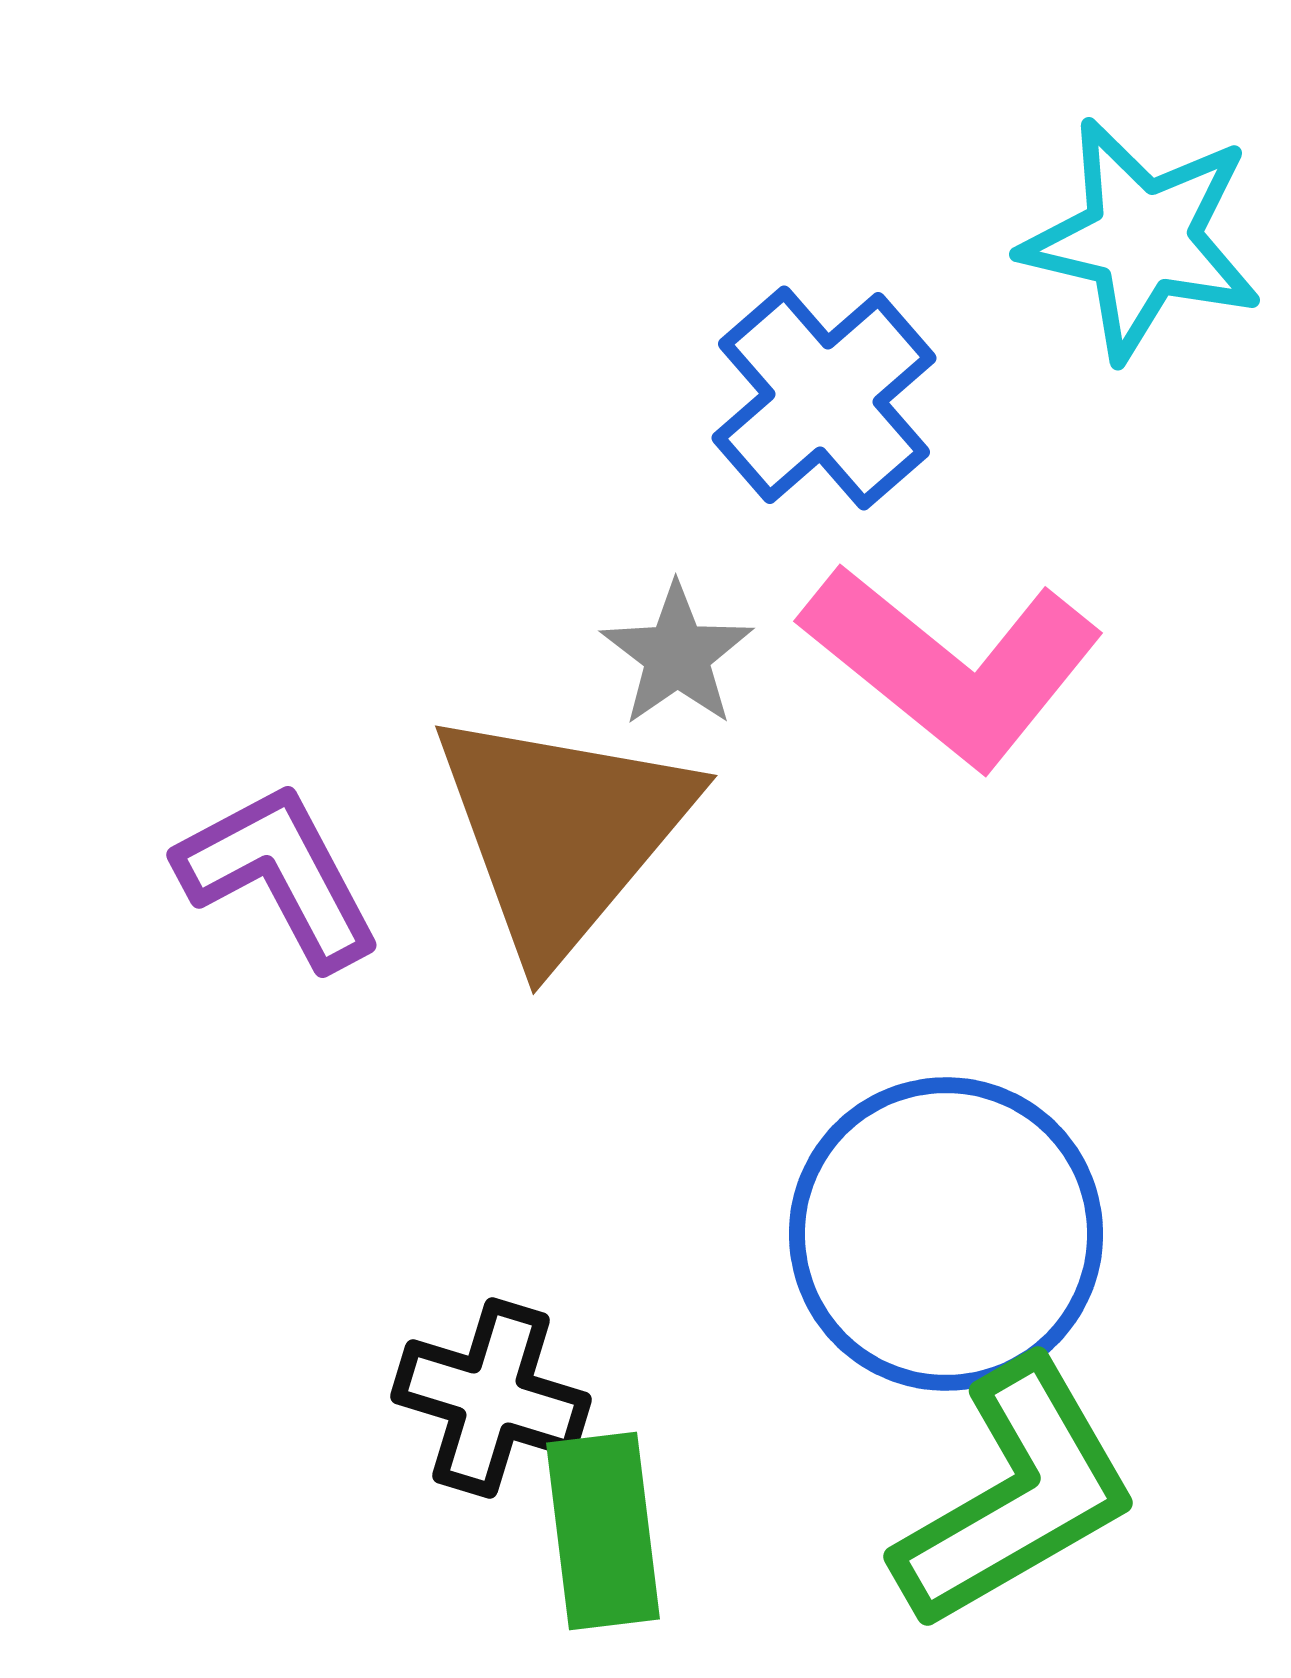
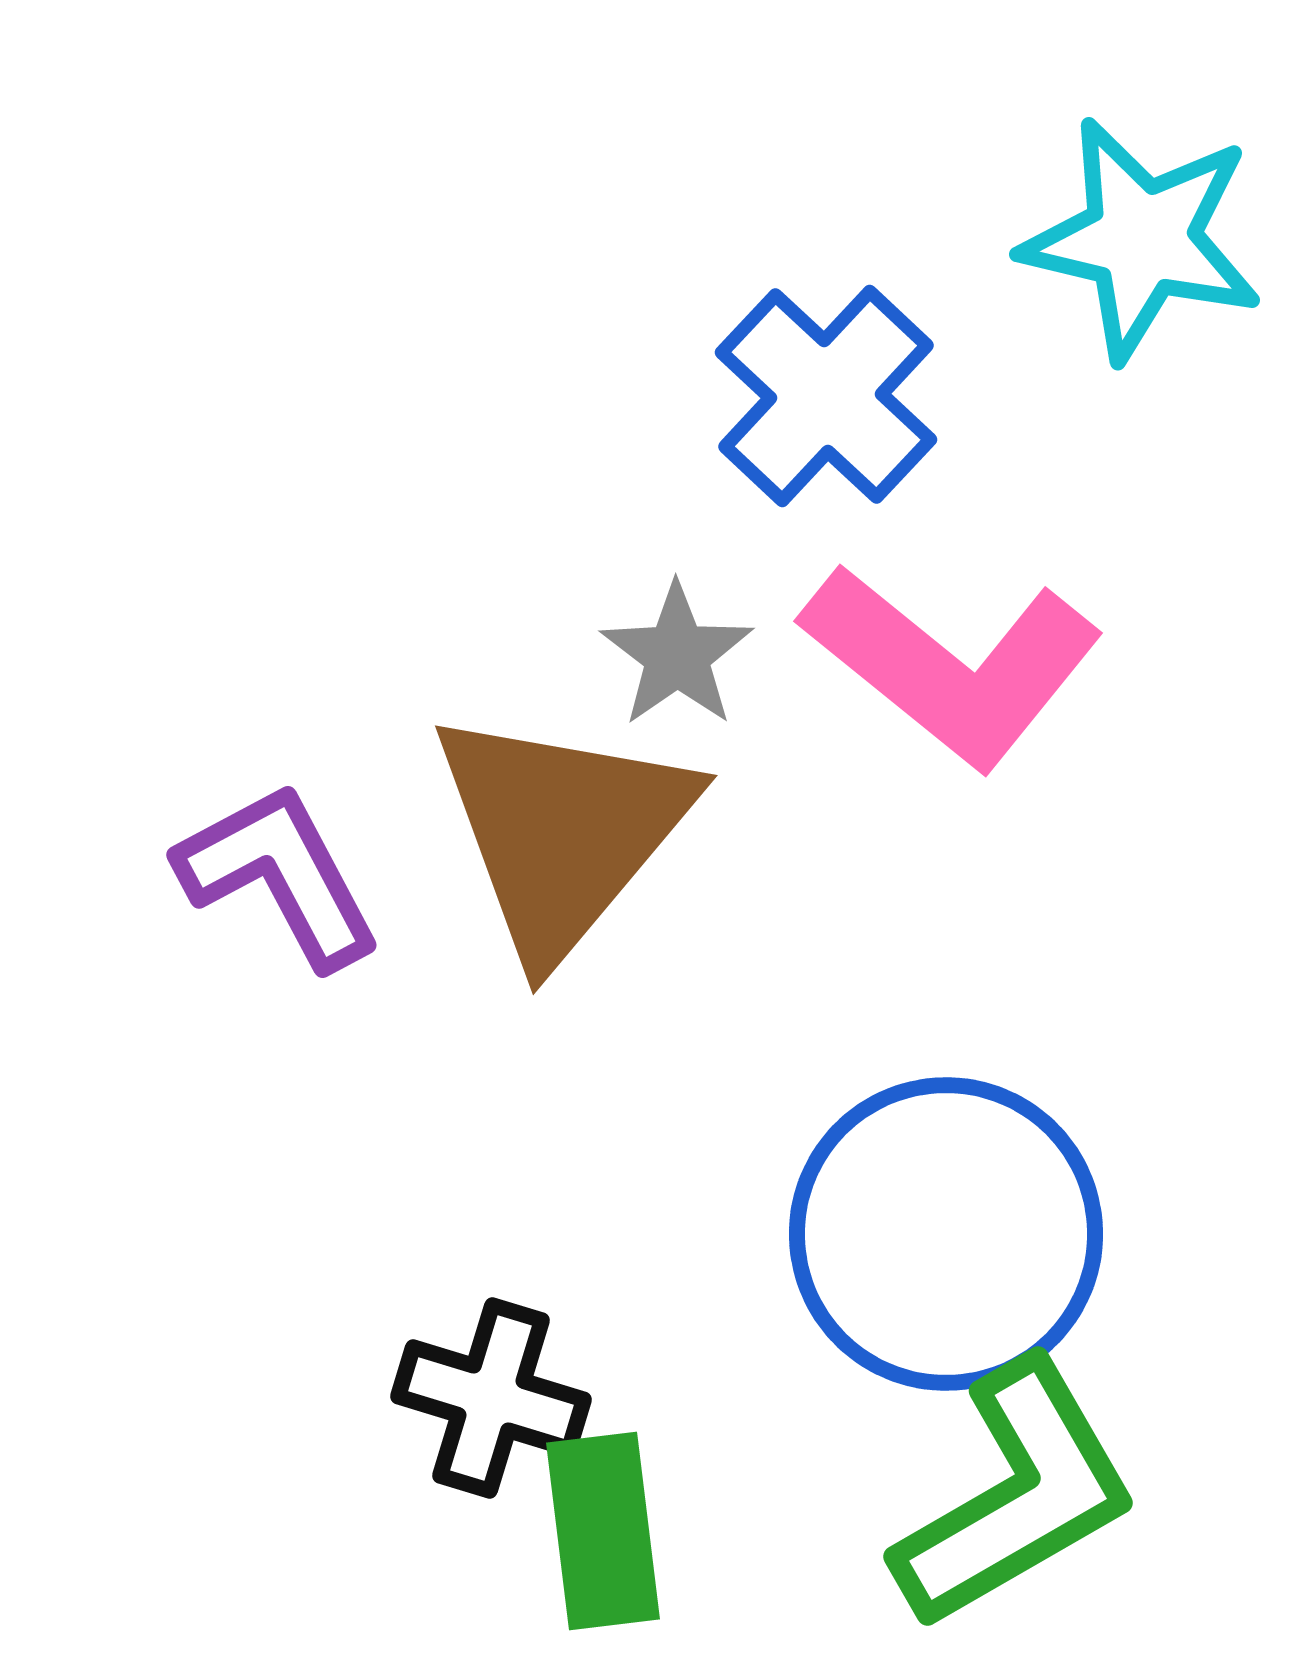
blue cross: moved 2 px right, 2 px up; rotated 6 degrees counterclockwise
